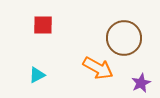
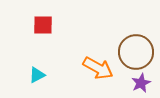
brown circle: moved 12 px right, 14 px down
